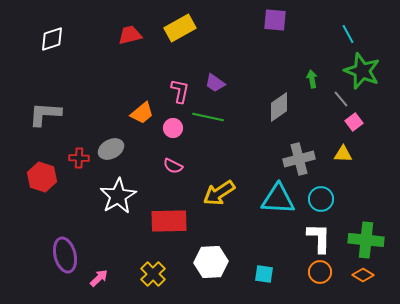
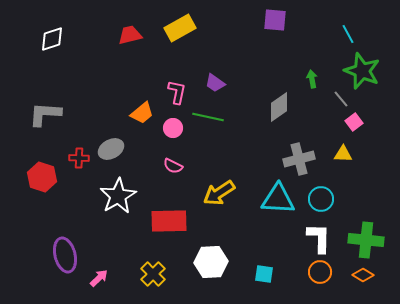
pink L-shape: moved 3 px left, 1 px down
